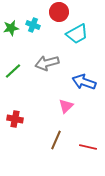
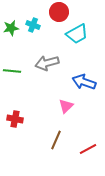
green line: moved 1 px left; rotated 48 degrees clockwise
red line: moved 2 px down; rotated 42 degrees counterclockwise
